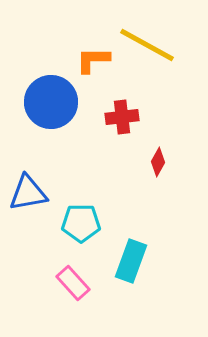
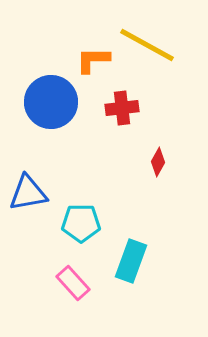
red cross: moved 9 px up
